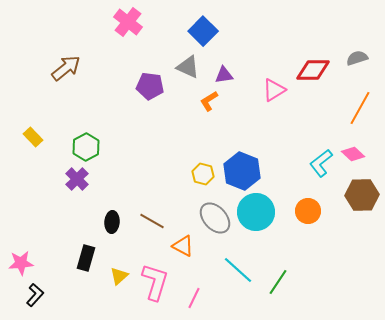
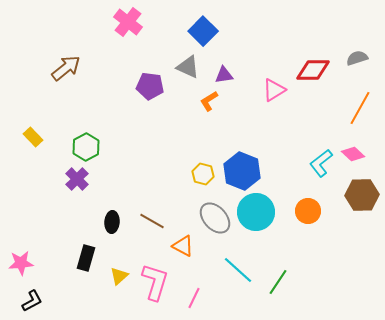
black L-shape: moved 3 px left, 6 px down; rotated 20 degrees clockwise
